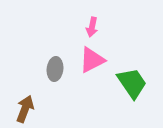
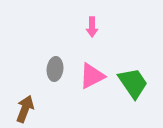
pink arrow: rotated 12 degrees counterclockwise
pink triangle: moved 16 px down
green trapezoid: moved 1 px right
